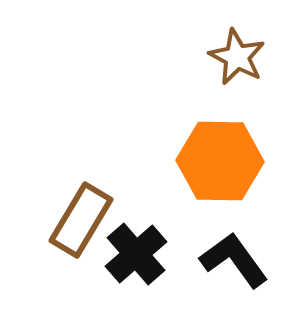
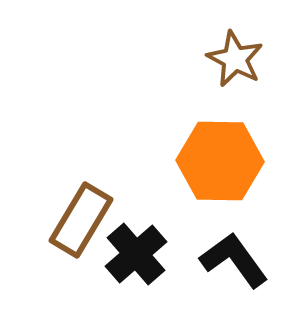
brown star: moved 2 px left, 2 px down
